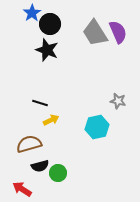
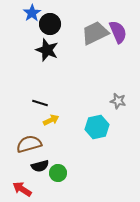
gray trapezoid: rotated 96 degrees clockwise
